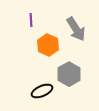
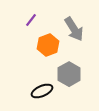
purple line: rotated 40 degrees clockwise
gray arrow: moved 2 px left
orange hexagon: rotated 15 degrees clockwise
